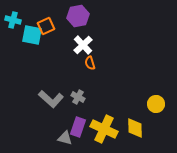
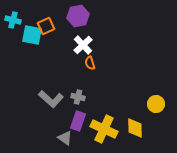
gray cross: rotated 16 degrees counterclockwise
purple rectangle: moved 6 px up
gray triangle: rotated 21 degrees clockwise
